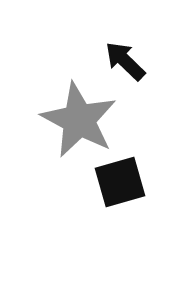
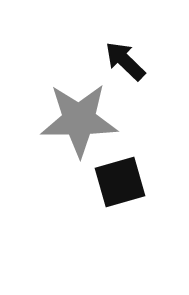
gray star: rotated 28 degrees counterclockwise
